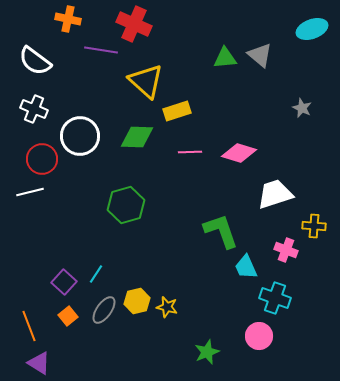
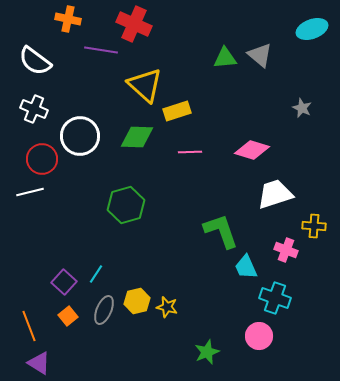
yellow triangle: moved 1 px left, 4 px down
pink diamond: moved 13 px right, 3 px up
gray ellipse: rotated 12 degrees counterclockwise
